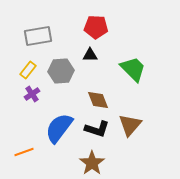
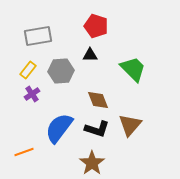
red pentagon: moved 1 px up; rotated 15 degrees clockwise
